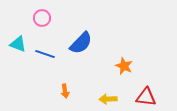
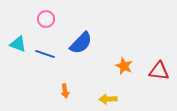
pink circle: moved 4 px right, 1 px down
red triangle: moved 13 px right, 26 px up
